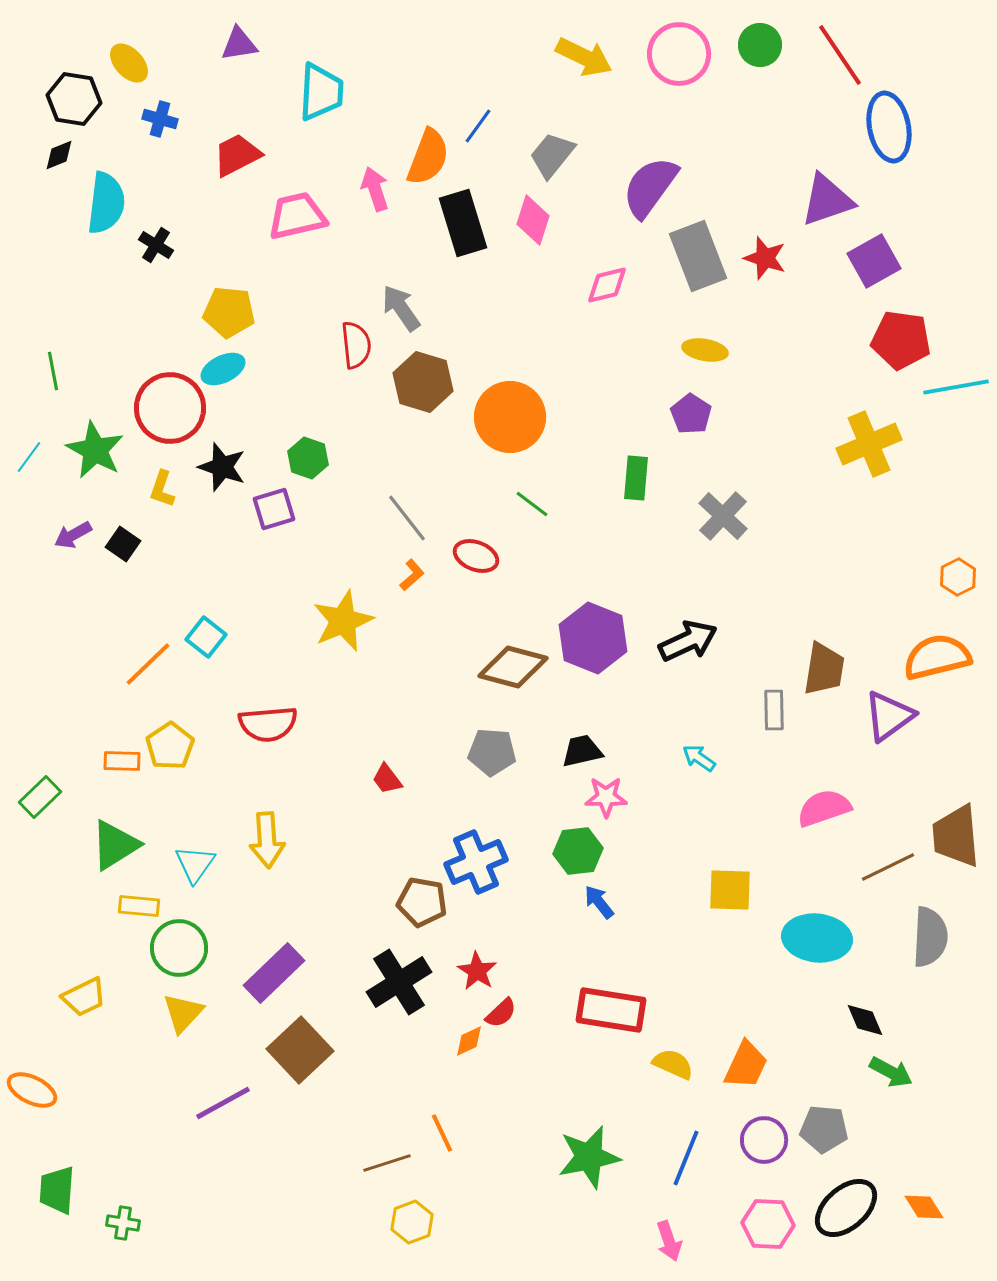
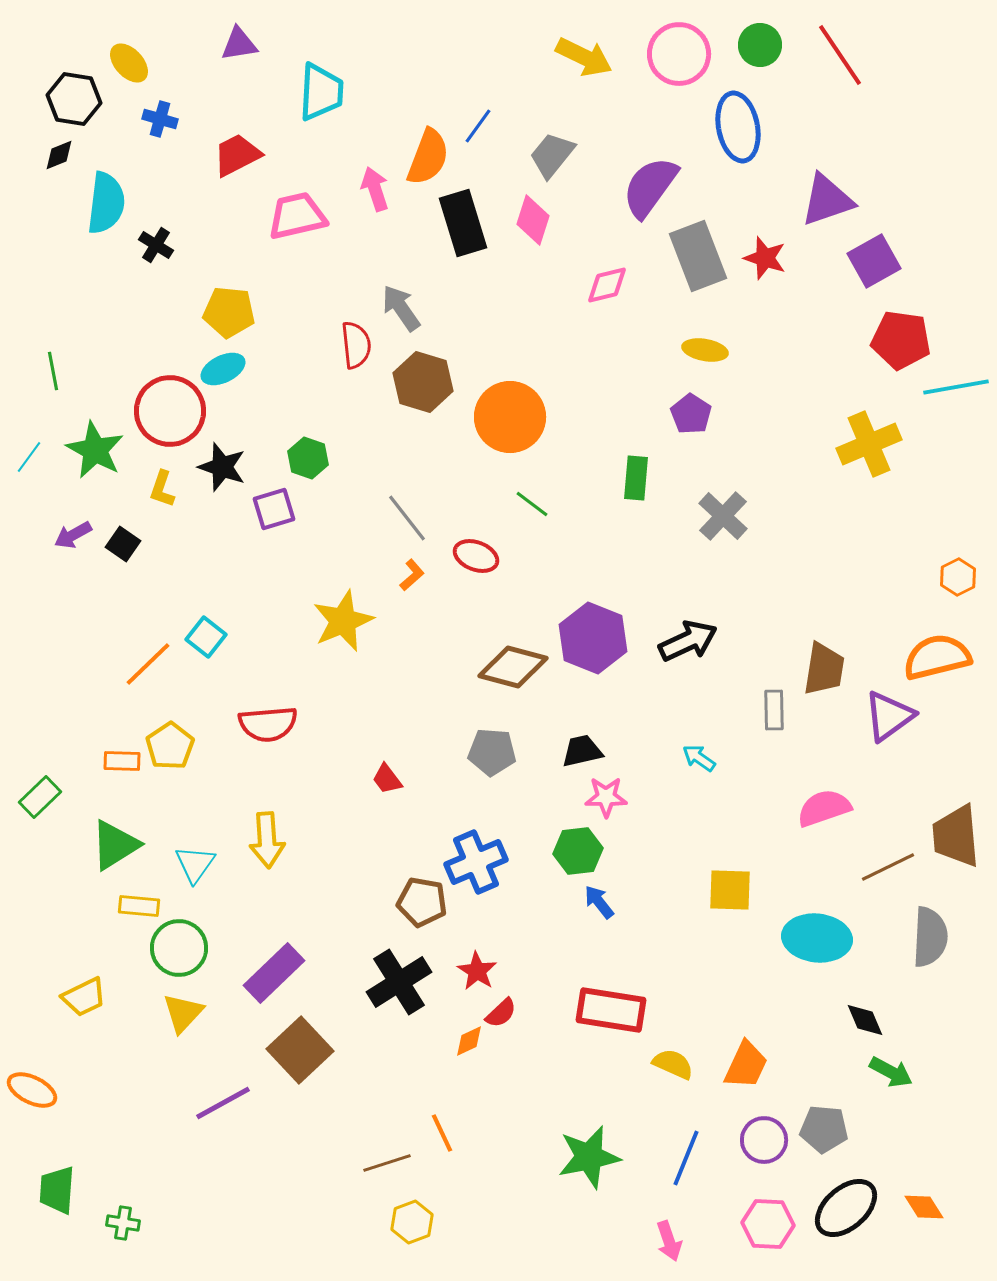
blue ellipse at (889, 127): moved 151 px left
red circle at (170, 408): moved 3 px down
